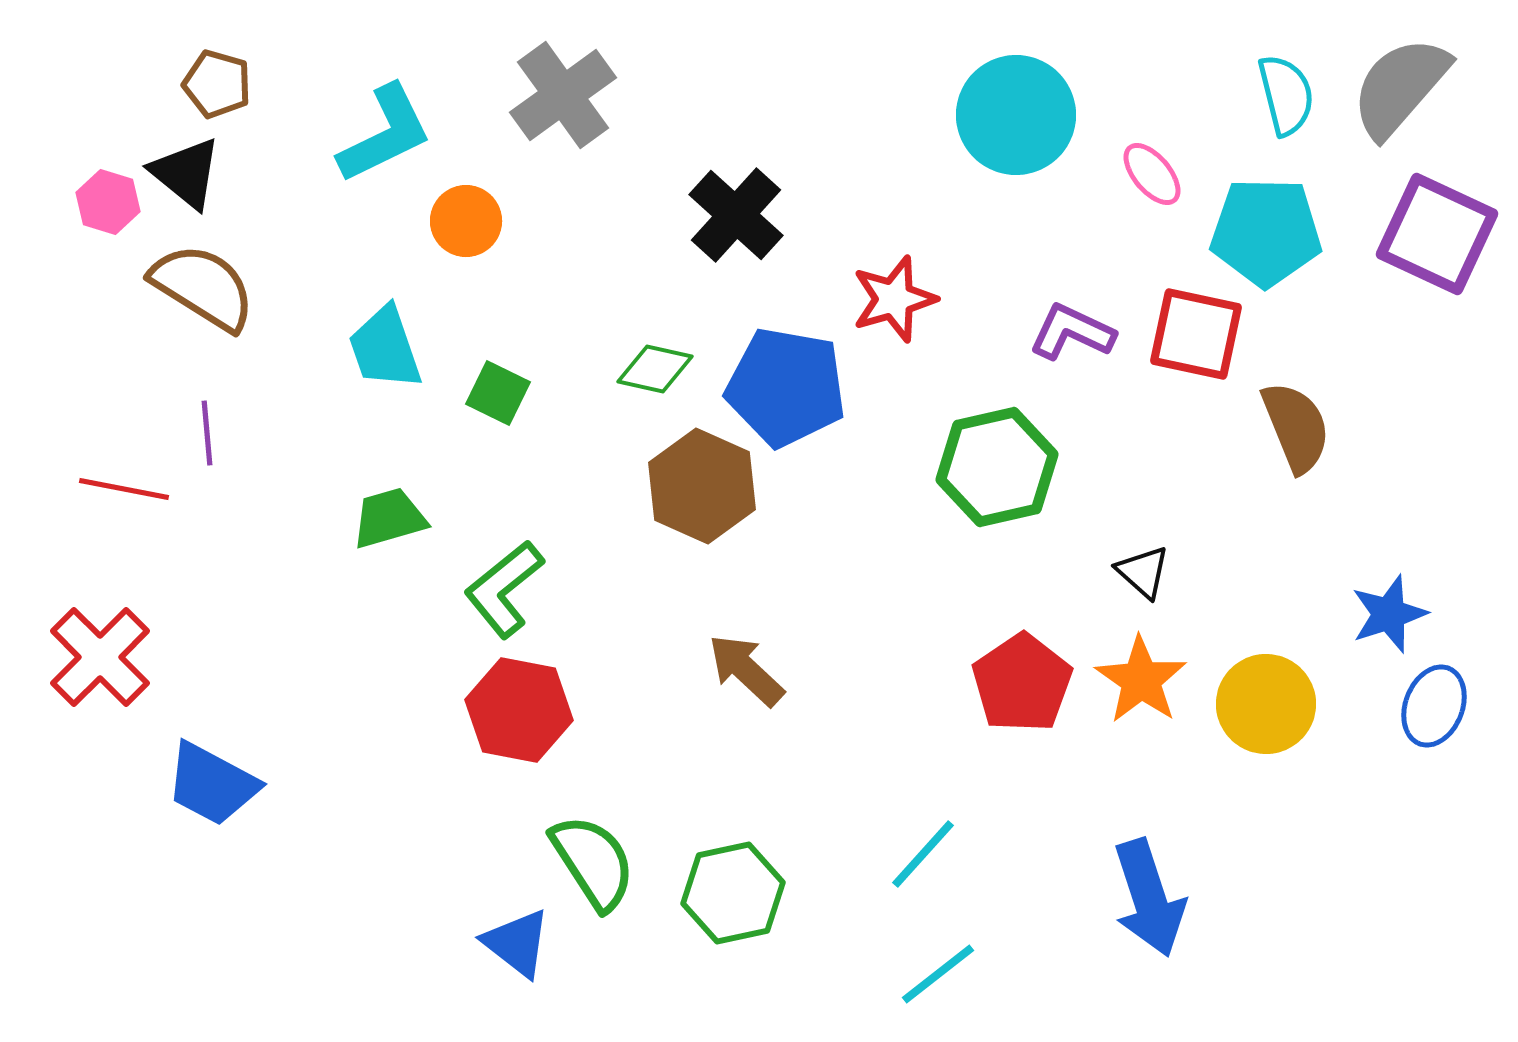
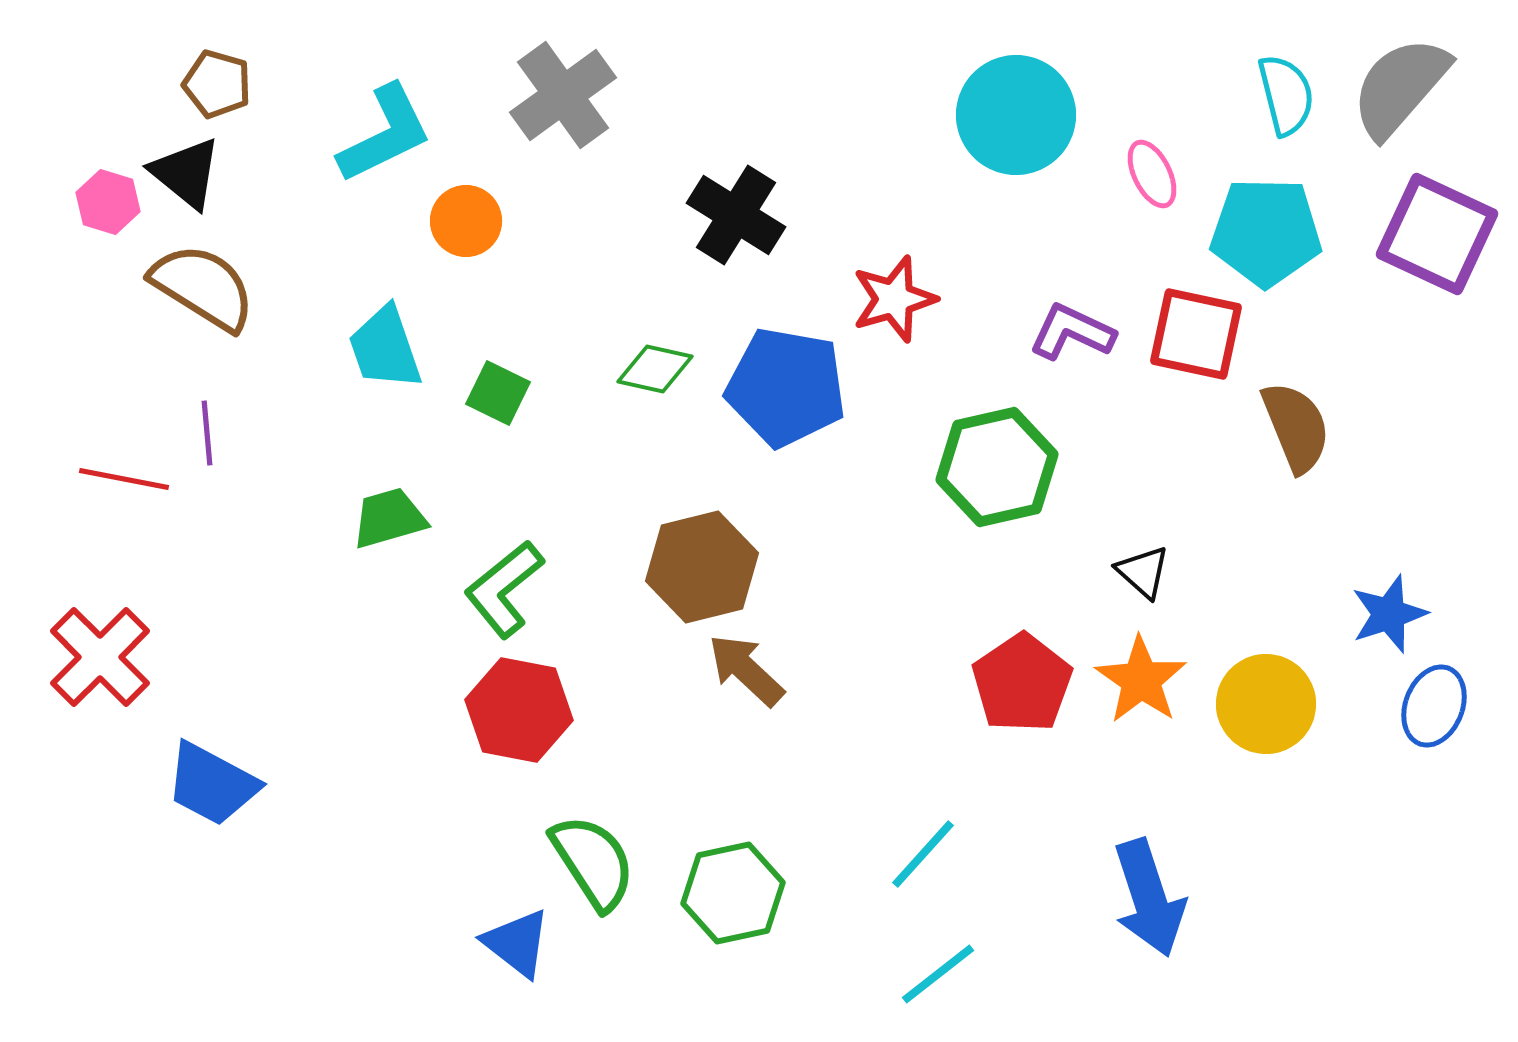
pink ellipse at (1152, 174): rotated 14 degrees clockwise
black cross at (736, 215): rotated 10 degrees counterclockwise
brown hexagon at (702, 486): moved 81 px down; rotated 22 degrees clockwise
red line at (124, 489): moved 10 px up
